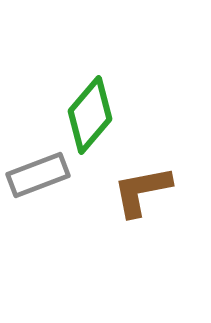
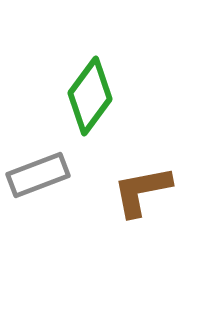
green diamond: moved 19 px up; rotated 4 degrees counterclockwise
